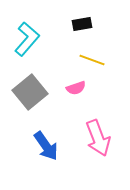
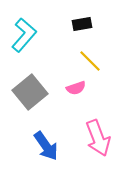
cyan L-shape: moved 3 px left, 4 px up
yellow line: moved 2 px left, 1 px down; rotated 25 degrees clockwise
